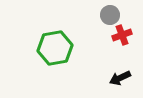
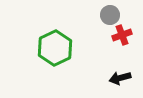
green hexagon: rotated 16 degrees counterclockwise
black arrow: rotated 10 degrees clockwise
